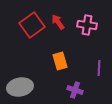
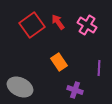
pink cross: rotated 24 degrees clockwise
orange rectangle: moved 1 px left, 1 px down; rotated 18 degrees counterclockwise
gray ellipse: rotated 35 degrees clockwise
